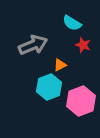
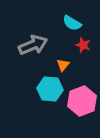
orange triangle: moved 3 px right; rotated 24 degrees counterclockwise
cyan hexagon: moved 1 px right, 2 px down; rotated 25 degrees clockwise
pink hexagon: moved 1 px right
